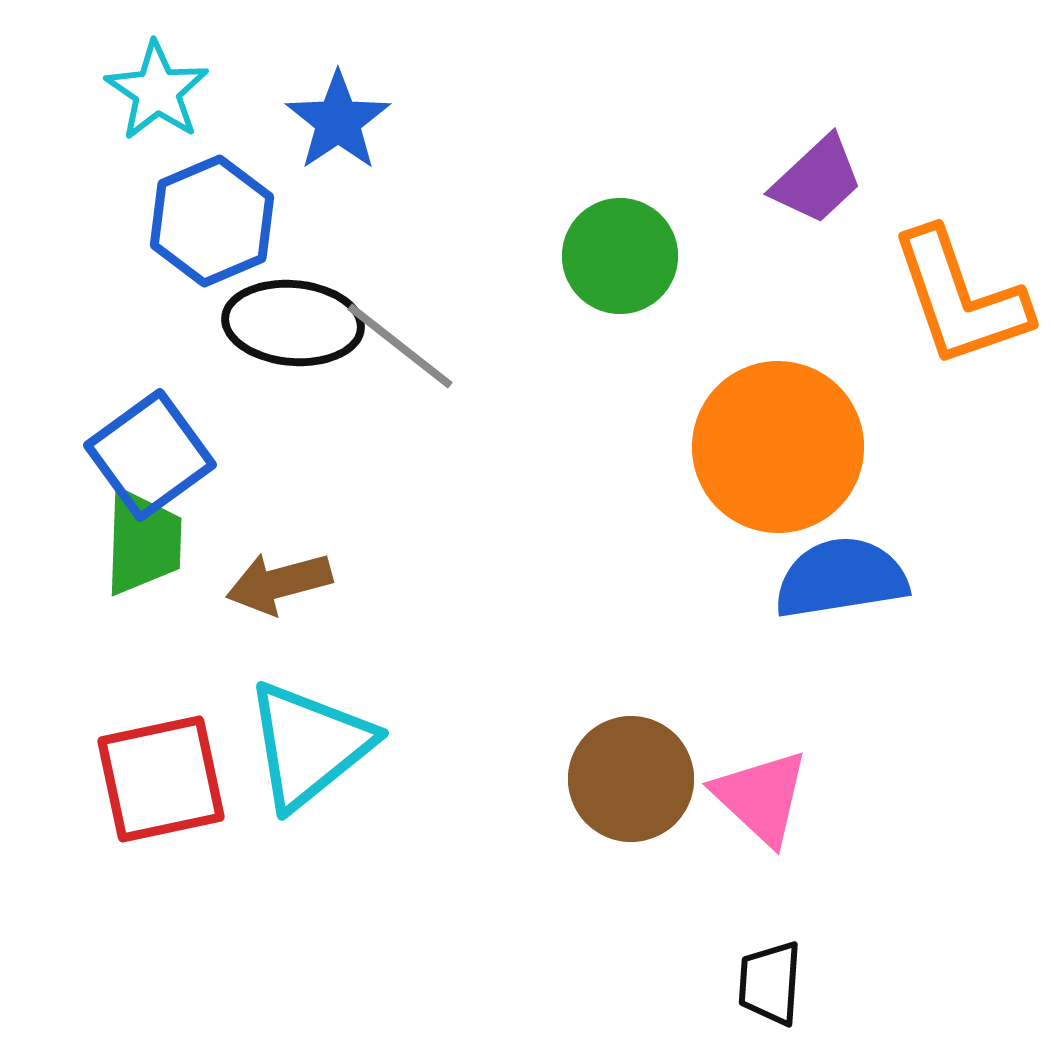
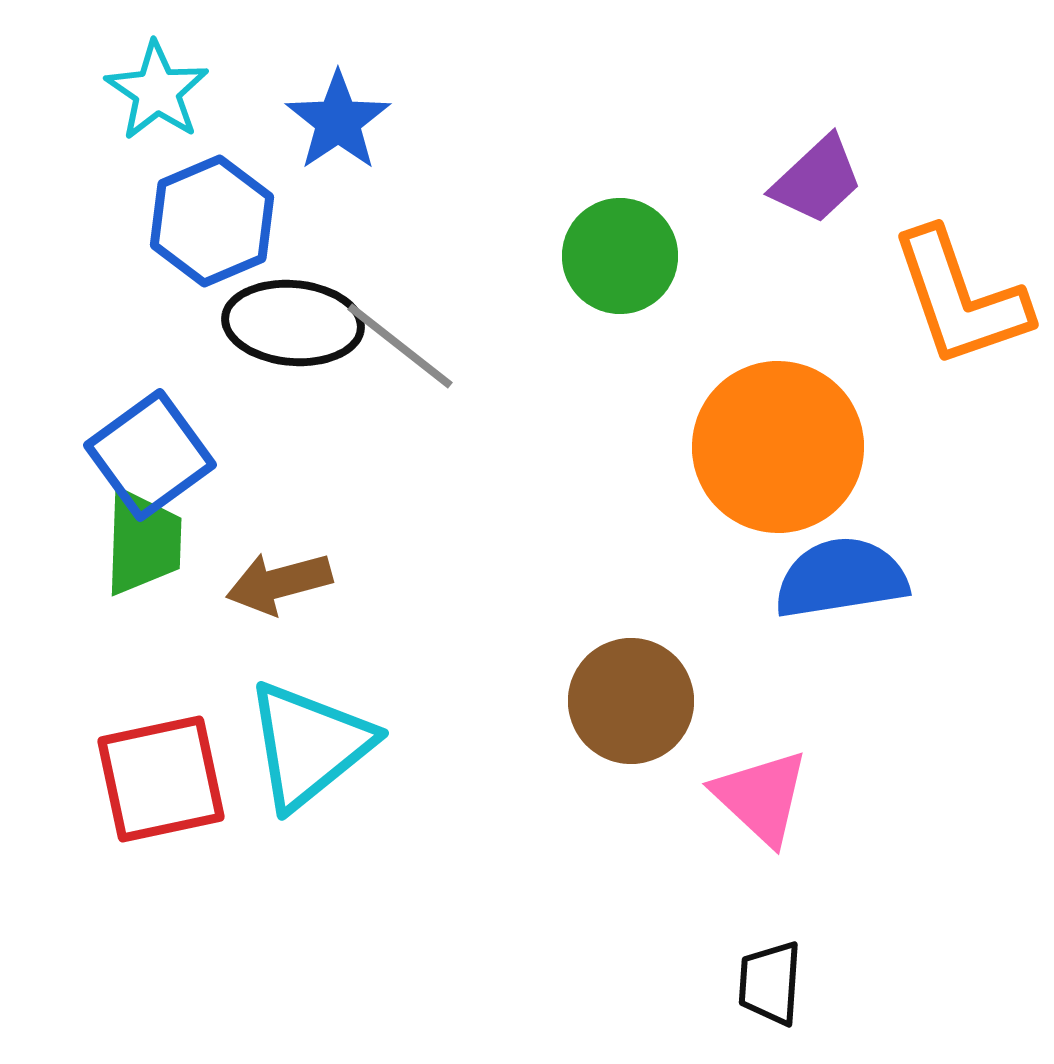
brown circle: moved 78 px up
